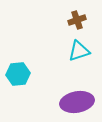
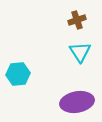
cyan triangle: moved 1 px right, 1 px down; rotated 45 degrees counterclockwise
